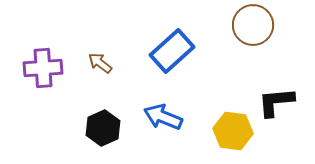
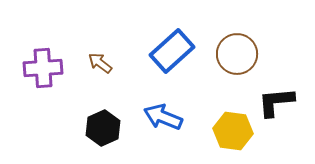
brown circle: moved 16 px left, 29 px down
